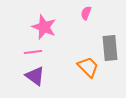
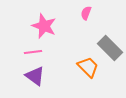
pink star: moved 1 px up
gray rectangle: rotated 40 degrees counterclockwise
